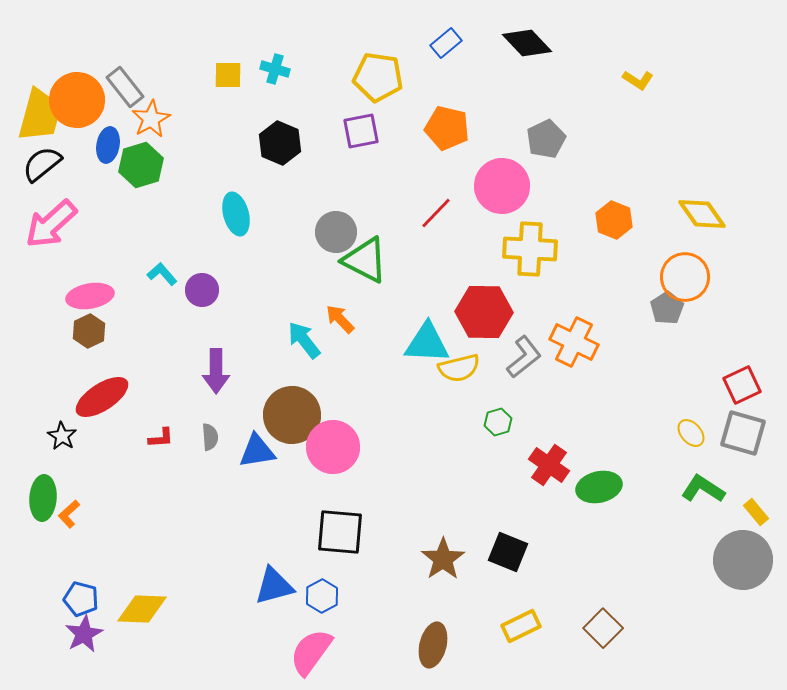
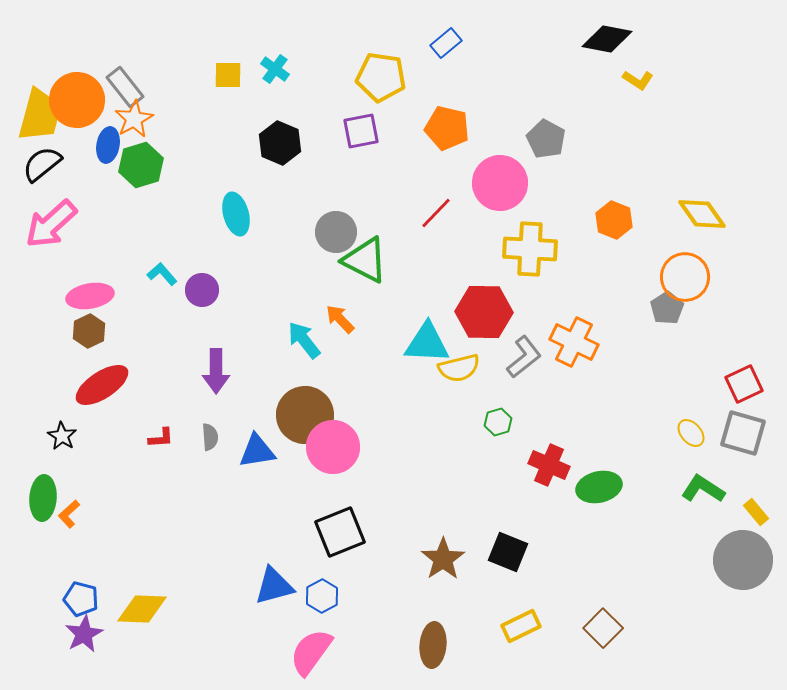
black diamond at (527, 43): moved 80 px right, 4 px up; rotated 36 degrees counterclockwise
cyan cross at (275, 69): rotated 20 degrees clockwise
yellow pentagon at (378, 77): moved 3 px right
orange star at (151, 119): moved 17 px left
gray pentagon at (546, 139): rotated 18 degrees counterclockwise
pink circle at (502, 186): moved 2 px left, 3 px up
red square at (742, 385): moved 2 px right, 1 px up
red ellipse at (102, 397): moved 12 px up
brown circle at (292, 415): moved 13 px right
red cross at (549, 465): rotated 12 degrees counterclockwise
black square at (340, 532): rotated 27 degrees counterclockwise
brown ellipse at (433, 645): rotated 9 degrees counterclockwise
